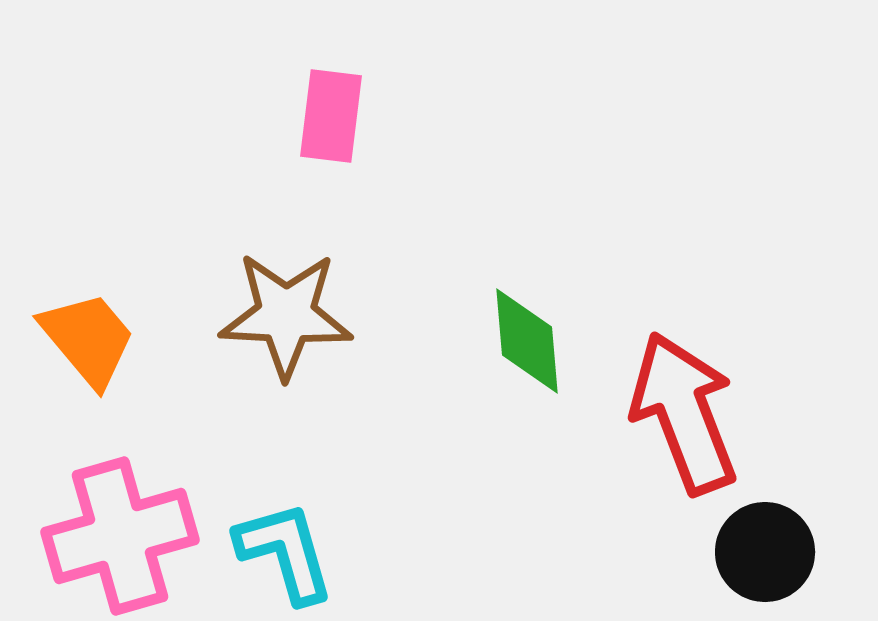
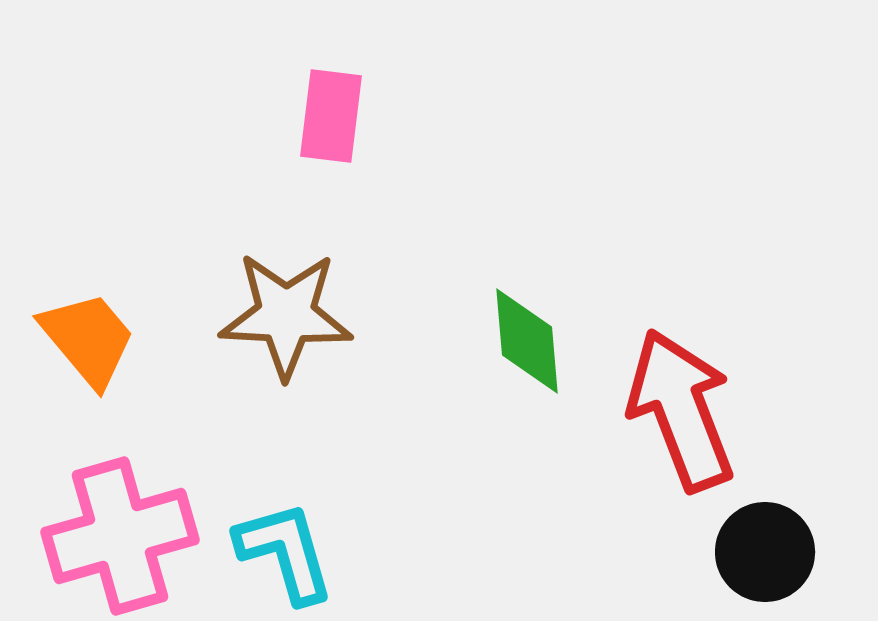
red arrow: moved 3 px left, 3 px up
